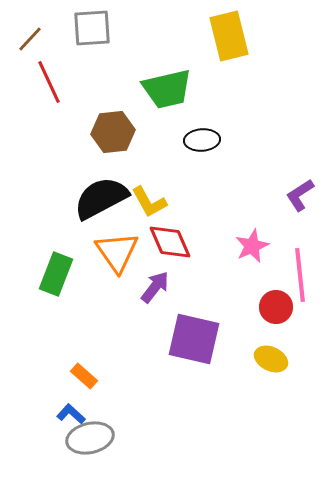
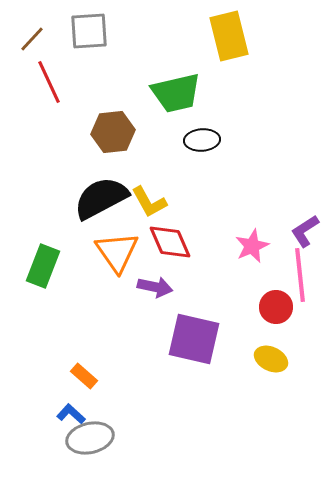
gray square: moved 3 px left, 3 px down
brown line: moved 2 px right
green trapezoid: moved 9 px right, 4 px down
purple L-shape: moved 5 px right, 36 px down
green rectangle: moved 13 px left, 8 px up
purple arrow: rotated 64 degrees clockwise
